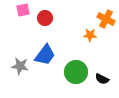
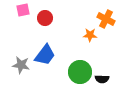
gray star: moved 1 px right, 1 px up
green circle: moved 4 px right
black semicircle: rotated 24 degrees counterclockwise
